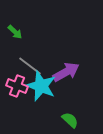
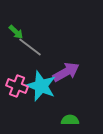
green arrow: moved 1 px right
gray line: moved 19 px up
green semicircle: rotated 42 degrees counterclockwise
